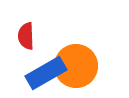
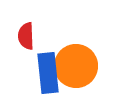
blue rectangle: moved 2 px right; rotated 66 degrees counterclockwise
